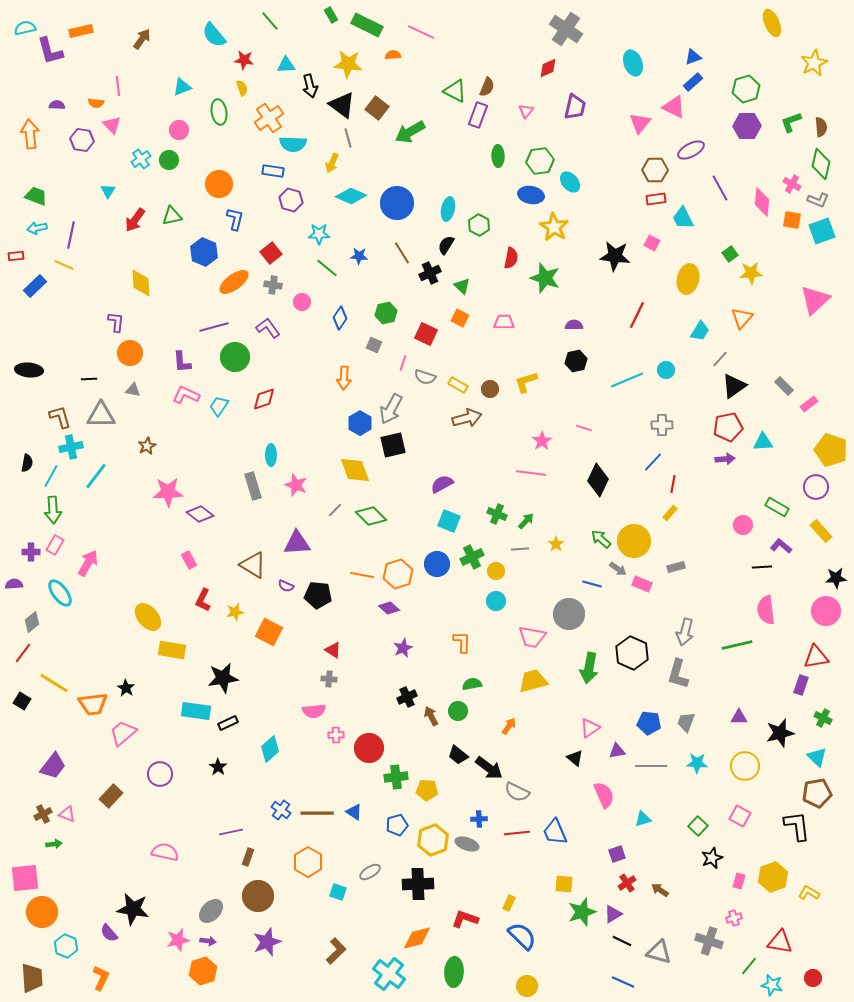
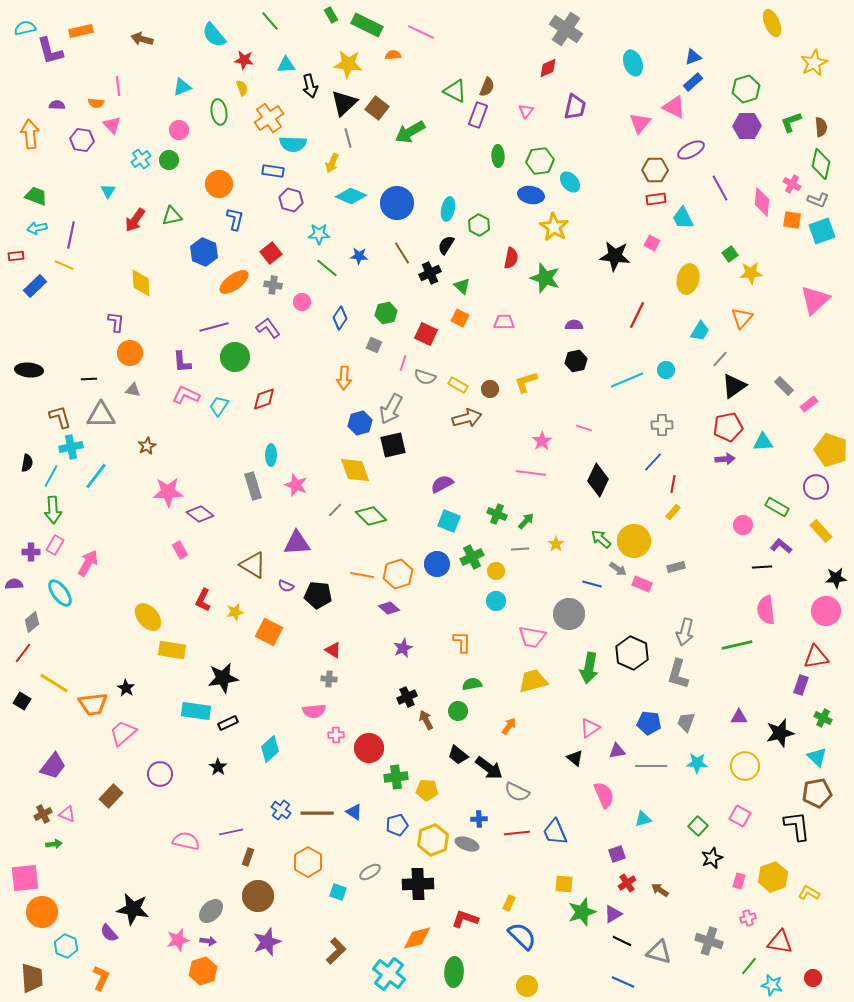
brown arrow at (142, 39): rotated 110 degrees counterclockwise
black triangle at (342, 105): moved 2 px right, 2 px up; rotated 40 degrees clockwise
blue hexagon at (360, 423): rotated 15 degrees clockwise
yellow rectangle at (670, 513): moved 3 px right, 1 px up
pink rectangle at (189, 560): moved 9 px left, 10 px up
brown arrow at (431, 716): moved 5 px left, 4 px down
pink semicircle at (165, 852): moved 21 px right, 11 px up
pink cross at (734, 918): moved 14 px right
